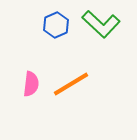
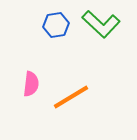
blue hexagon: rotated 15 degrees clockwise
orange line: moved 13 px down
